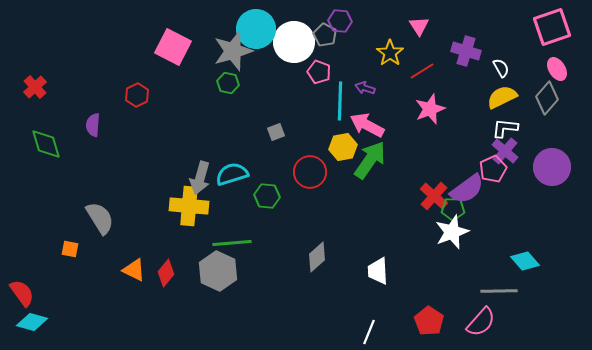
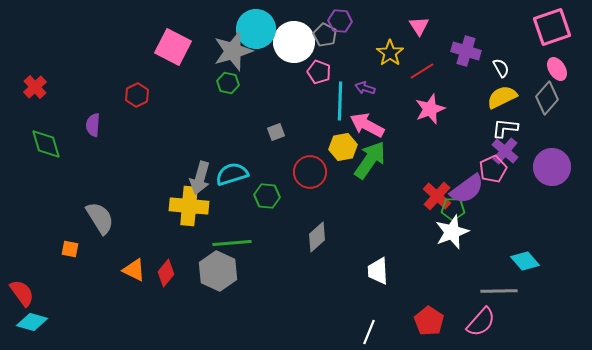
red cross at (434, 196): moved 3 px right
gray diamond at (317, 257): moved 20 px up
